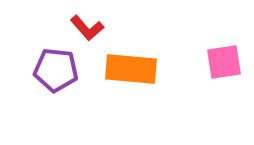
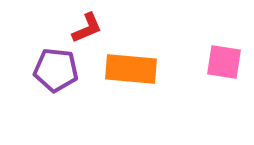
red L-shape: rotated 72 degrees counterclockwise
pink square: rotated 18 degrees clockwise
